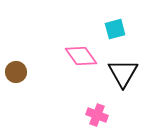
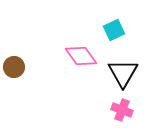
cyan square: moved 1 px left, 1 px down; rotated 10 degrees counterclockwise
brown circle: moved 2 px left, 5 px up
pink cross: moved 25 px right, 5 px up
